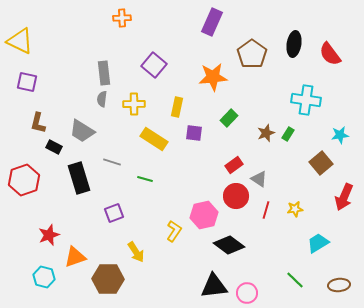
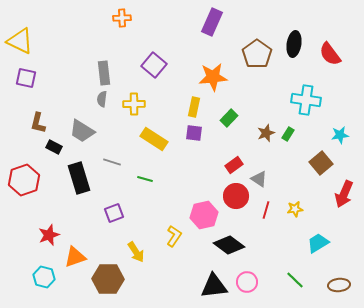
brown pentagon at (252, 54): moved 5 px right
purple square at (27, 82): moved 1 px left, 4 px up
yellow rectangle at (177, 107): moved 17 px right
red arrow at (344, 197): moved 3 px up
yellow L-shape at (174, 231): moved 5 px down
pink circle at (247, 293): moved 11 px up
